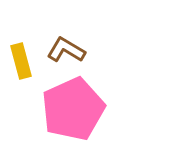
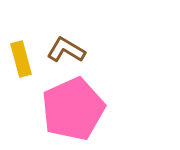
yellow rectangle: moved 2 px up
